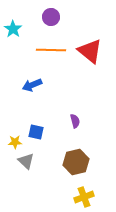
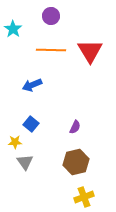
purple circle: moved 1 px up
red triangle: rotated 20 degrees clockwise
purple semicircle: moved 6 px down; rotated 40 degrees clockwise
blue square: moved 5 px left, 8 px up; rotated 28 degrees clockwise
gray triangle: moved 1 px left, 1 px down; rotated 12 degrees clockwise
